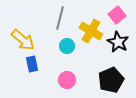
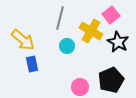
pink square: moved 6 px left
pink circle: moved 13 px right, 7 px down
